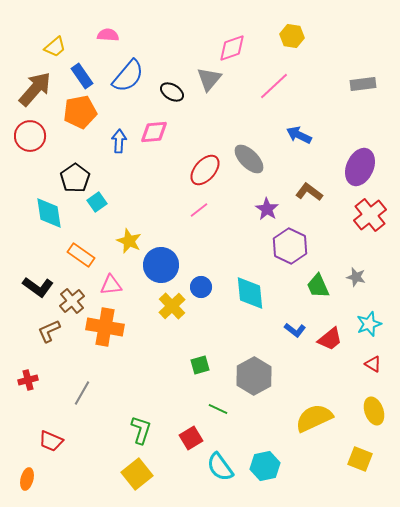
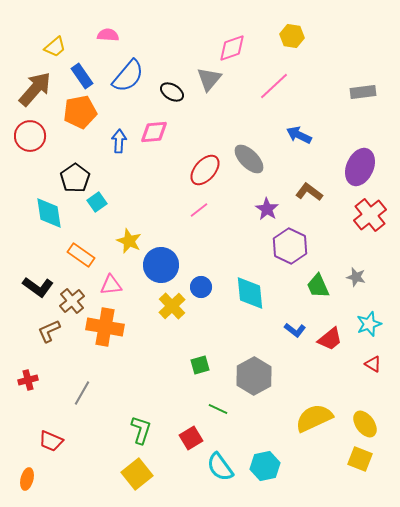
gray rectangle at (363, 84): moved 8 px down
yellow ellipse at (374, 411): moved 9 px left, 13 px down; rotated 16 degrees counterclockwise
